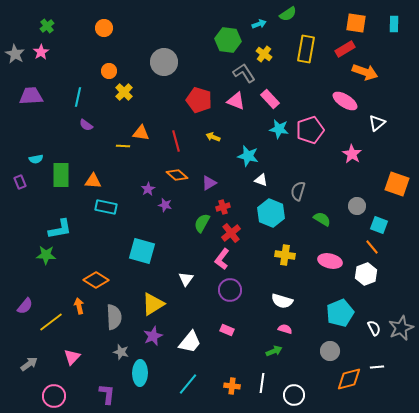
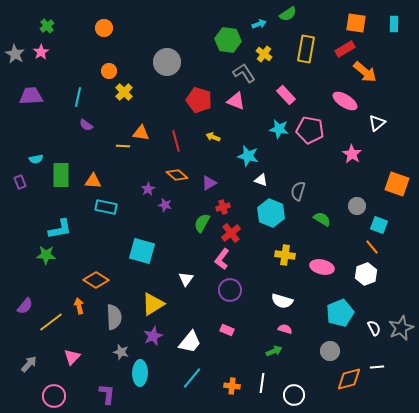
gray circle at (164, 62): moved 3 px right
orange arrow at (365, 72): rotated 20 degrees clockwise
pink rectangle at (270, 99): moved 16 px right, 4 px up
pink pentagon at (310, 130): rotated 28 degrees clockwise
pink ellipse at (330, 261): moved 8 px left, 6 px down
gray arrow at (29, 364): rotated 12 degrees counterclockwise
cyan line at (188, 384): moved 4 px right, 6 px up
